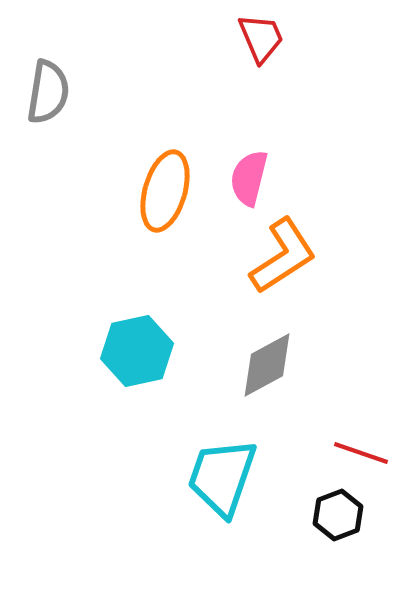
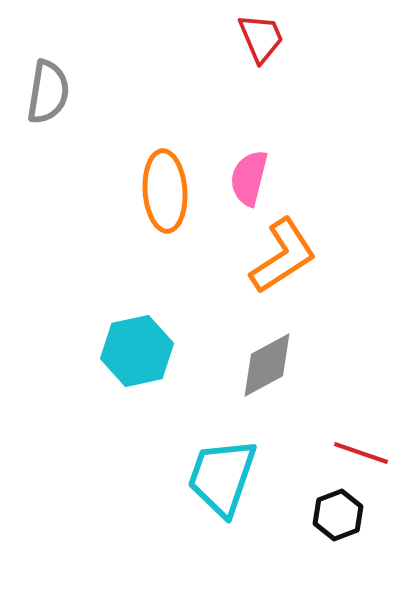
orange ellipse: rotated 20 degrees counterclockwise
